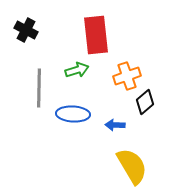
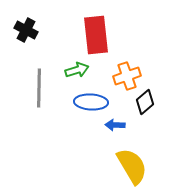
blue ellipse: moved 18 px right, 12 px up
